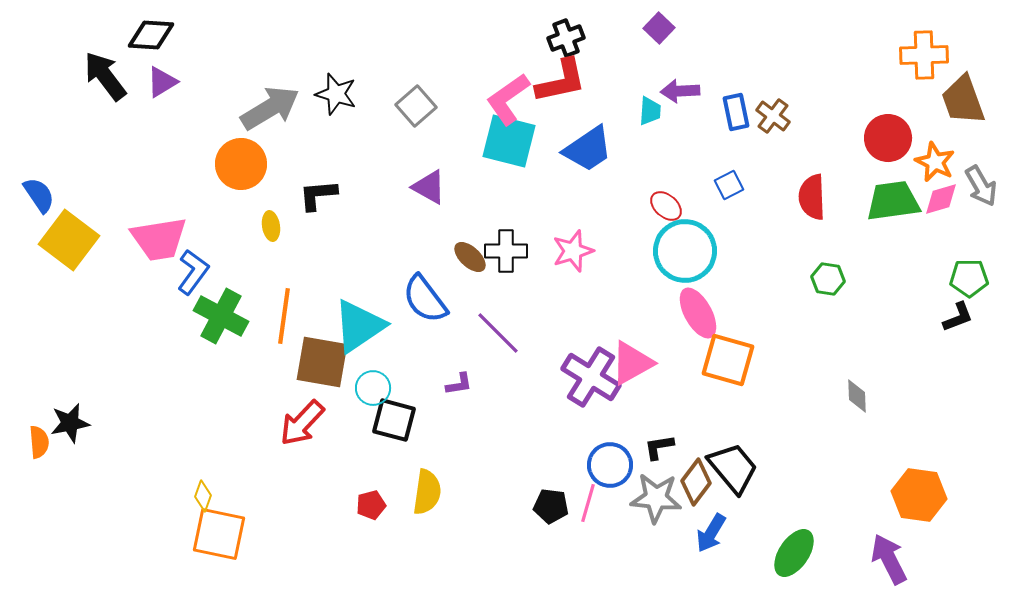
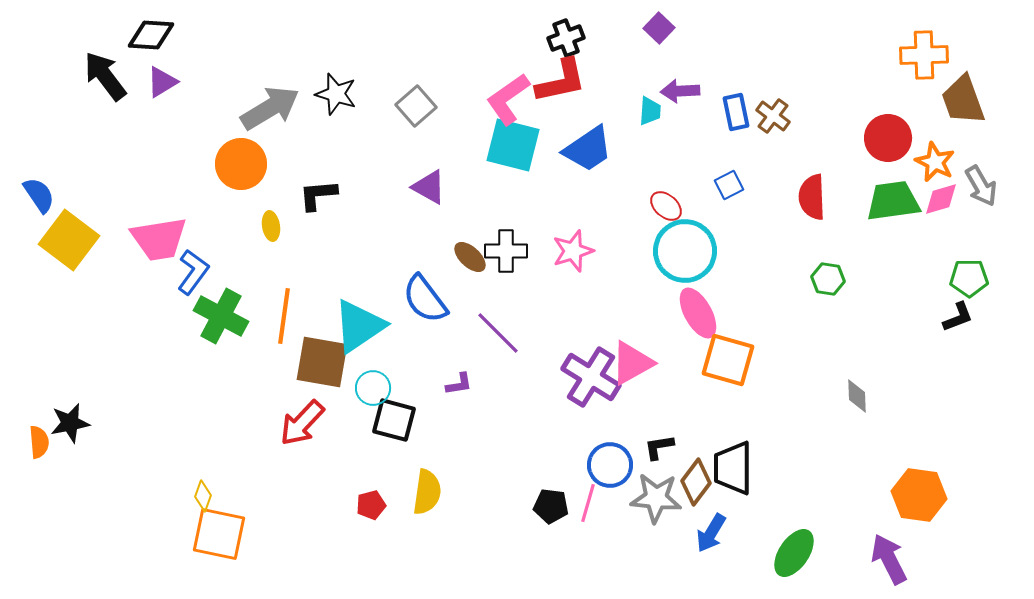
cyan square at (509, 141): moved 4 px right, 4 px down
black trapezoid at (733, 468): rotated 140 degrees counterclockwise
